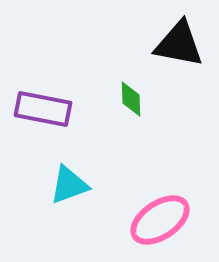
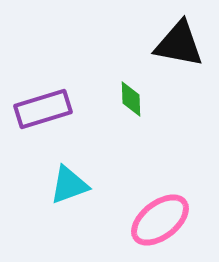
purple rectangle: rotated 28 degrees counterclockwise
pink ellipse: rotated 4 degrees counterclockwise
